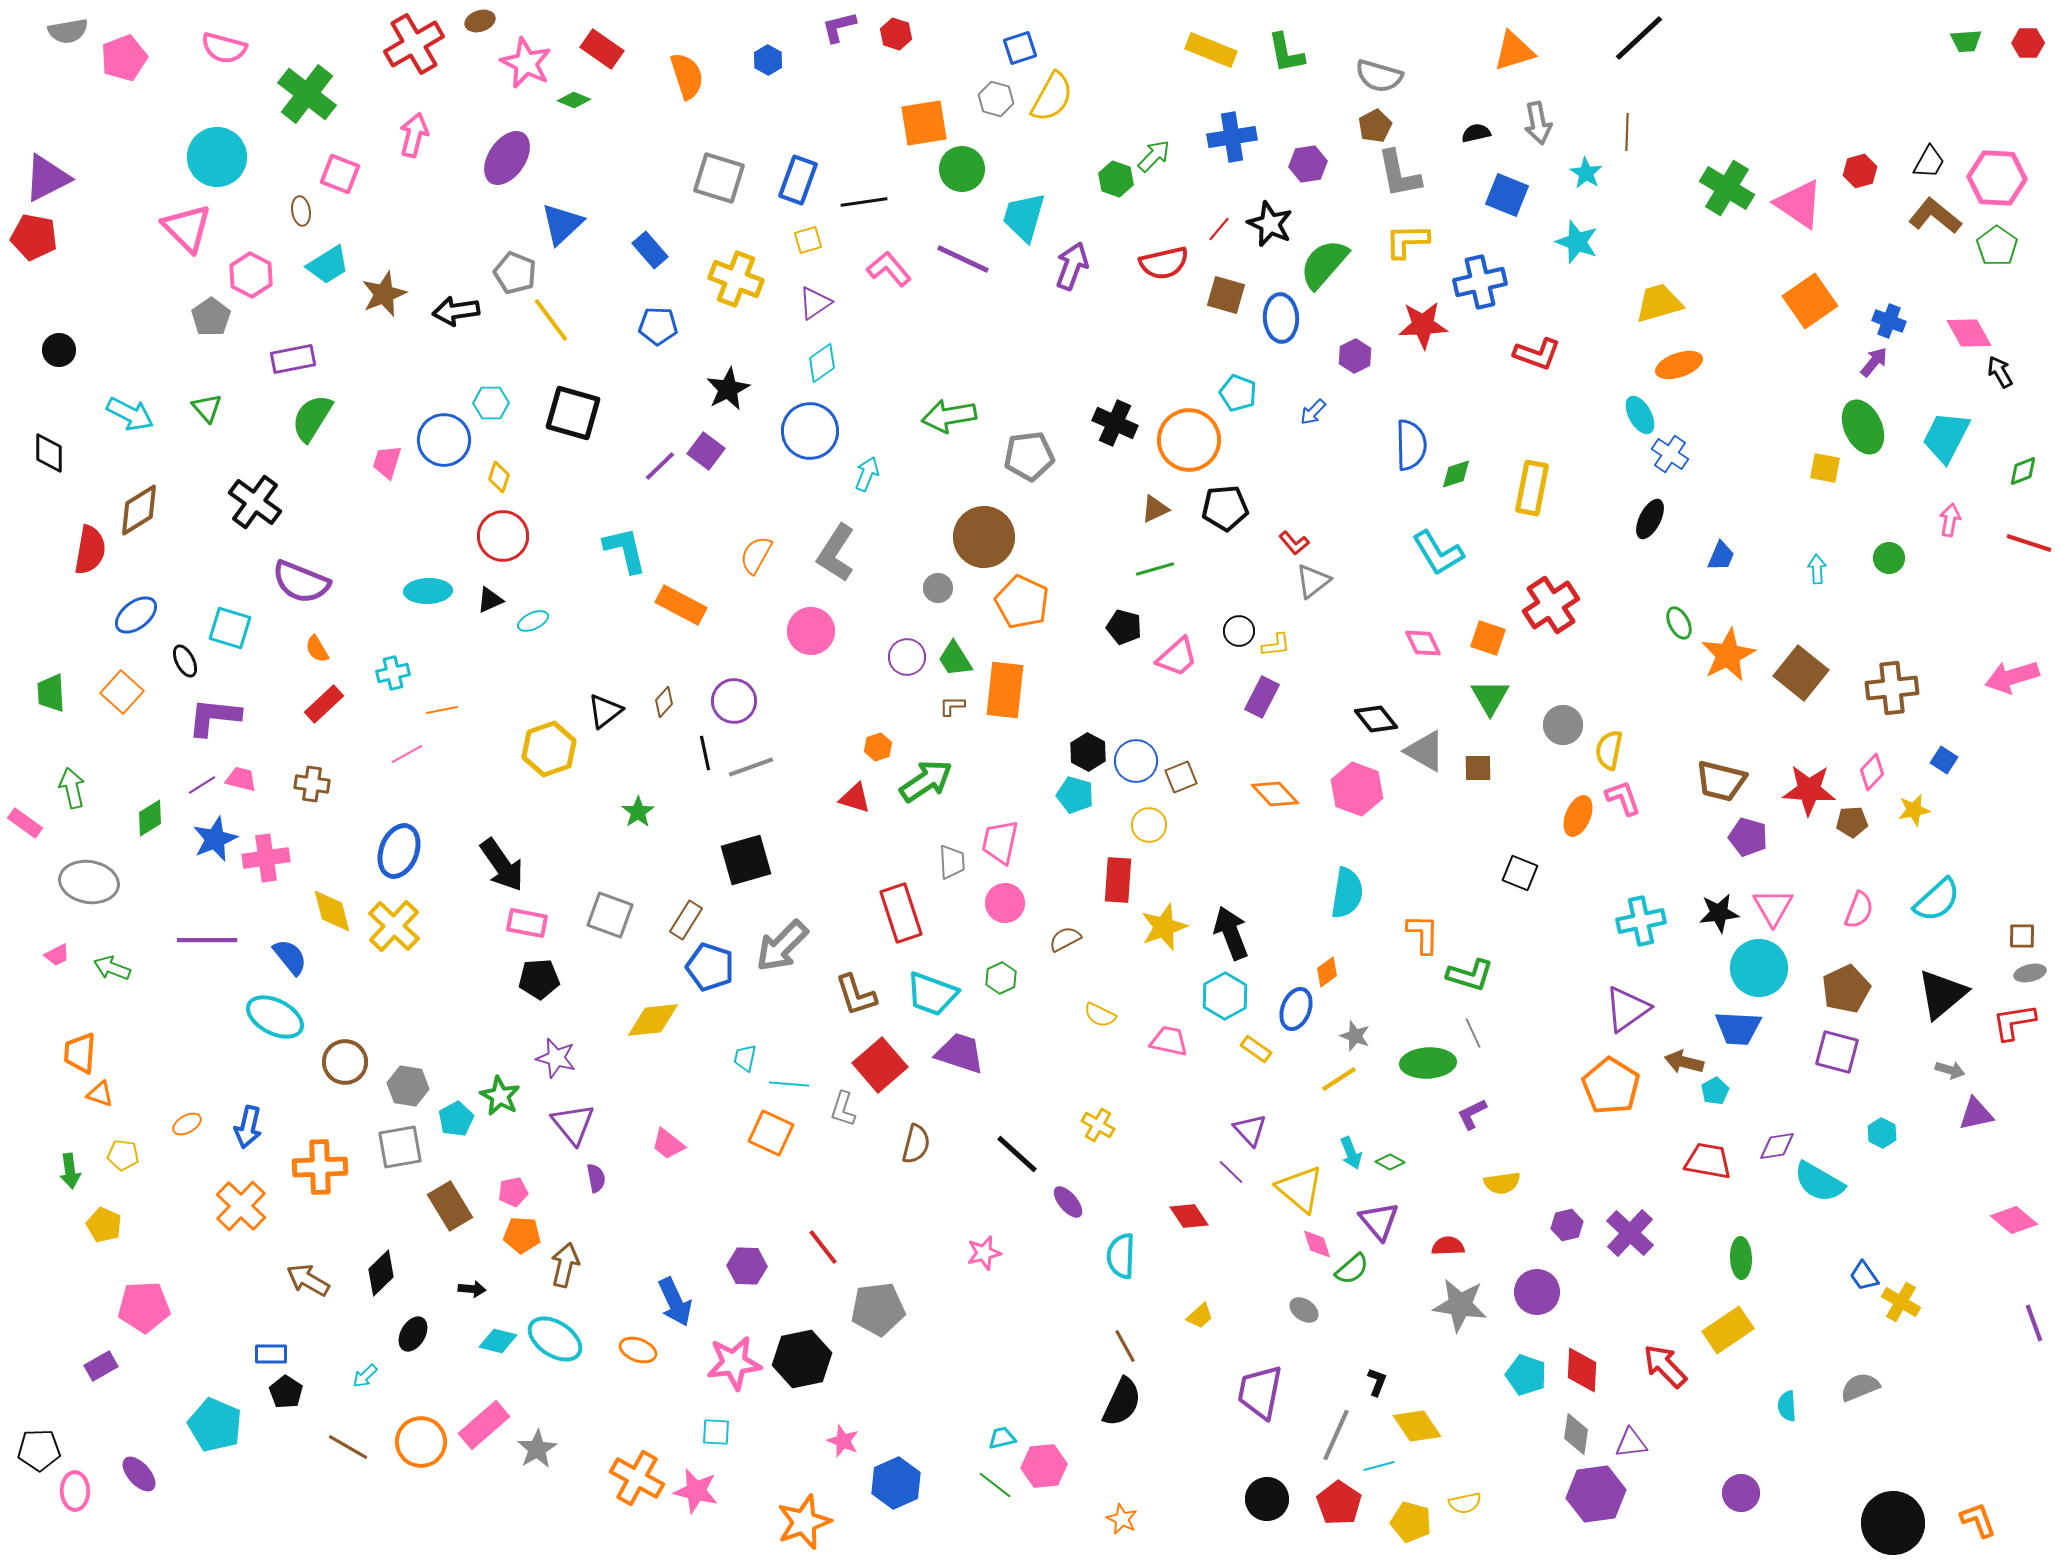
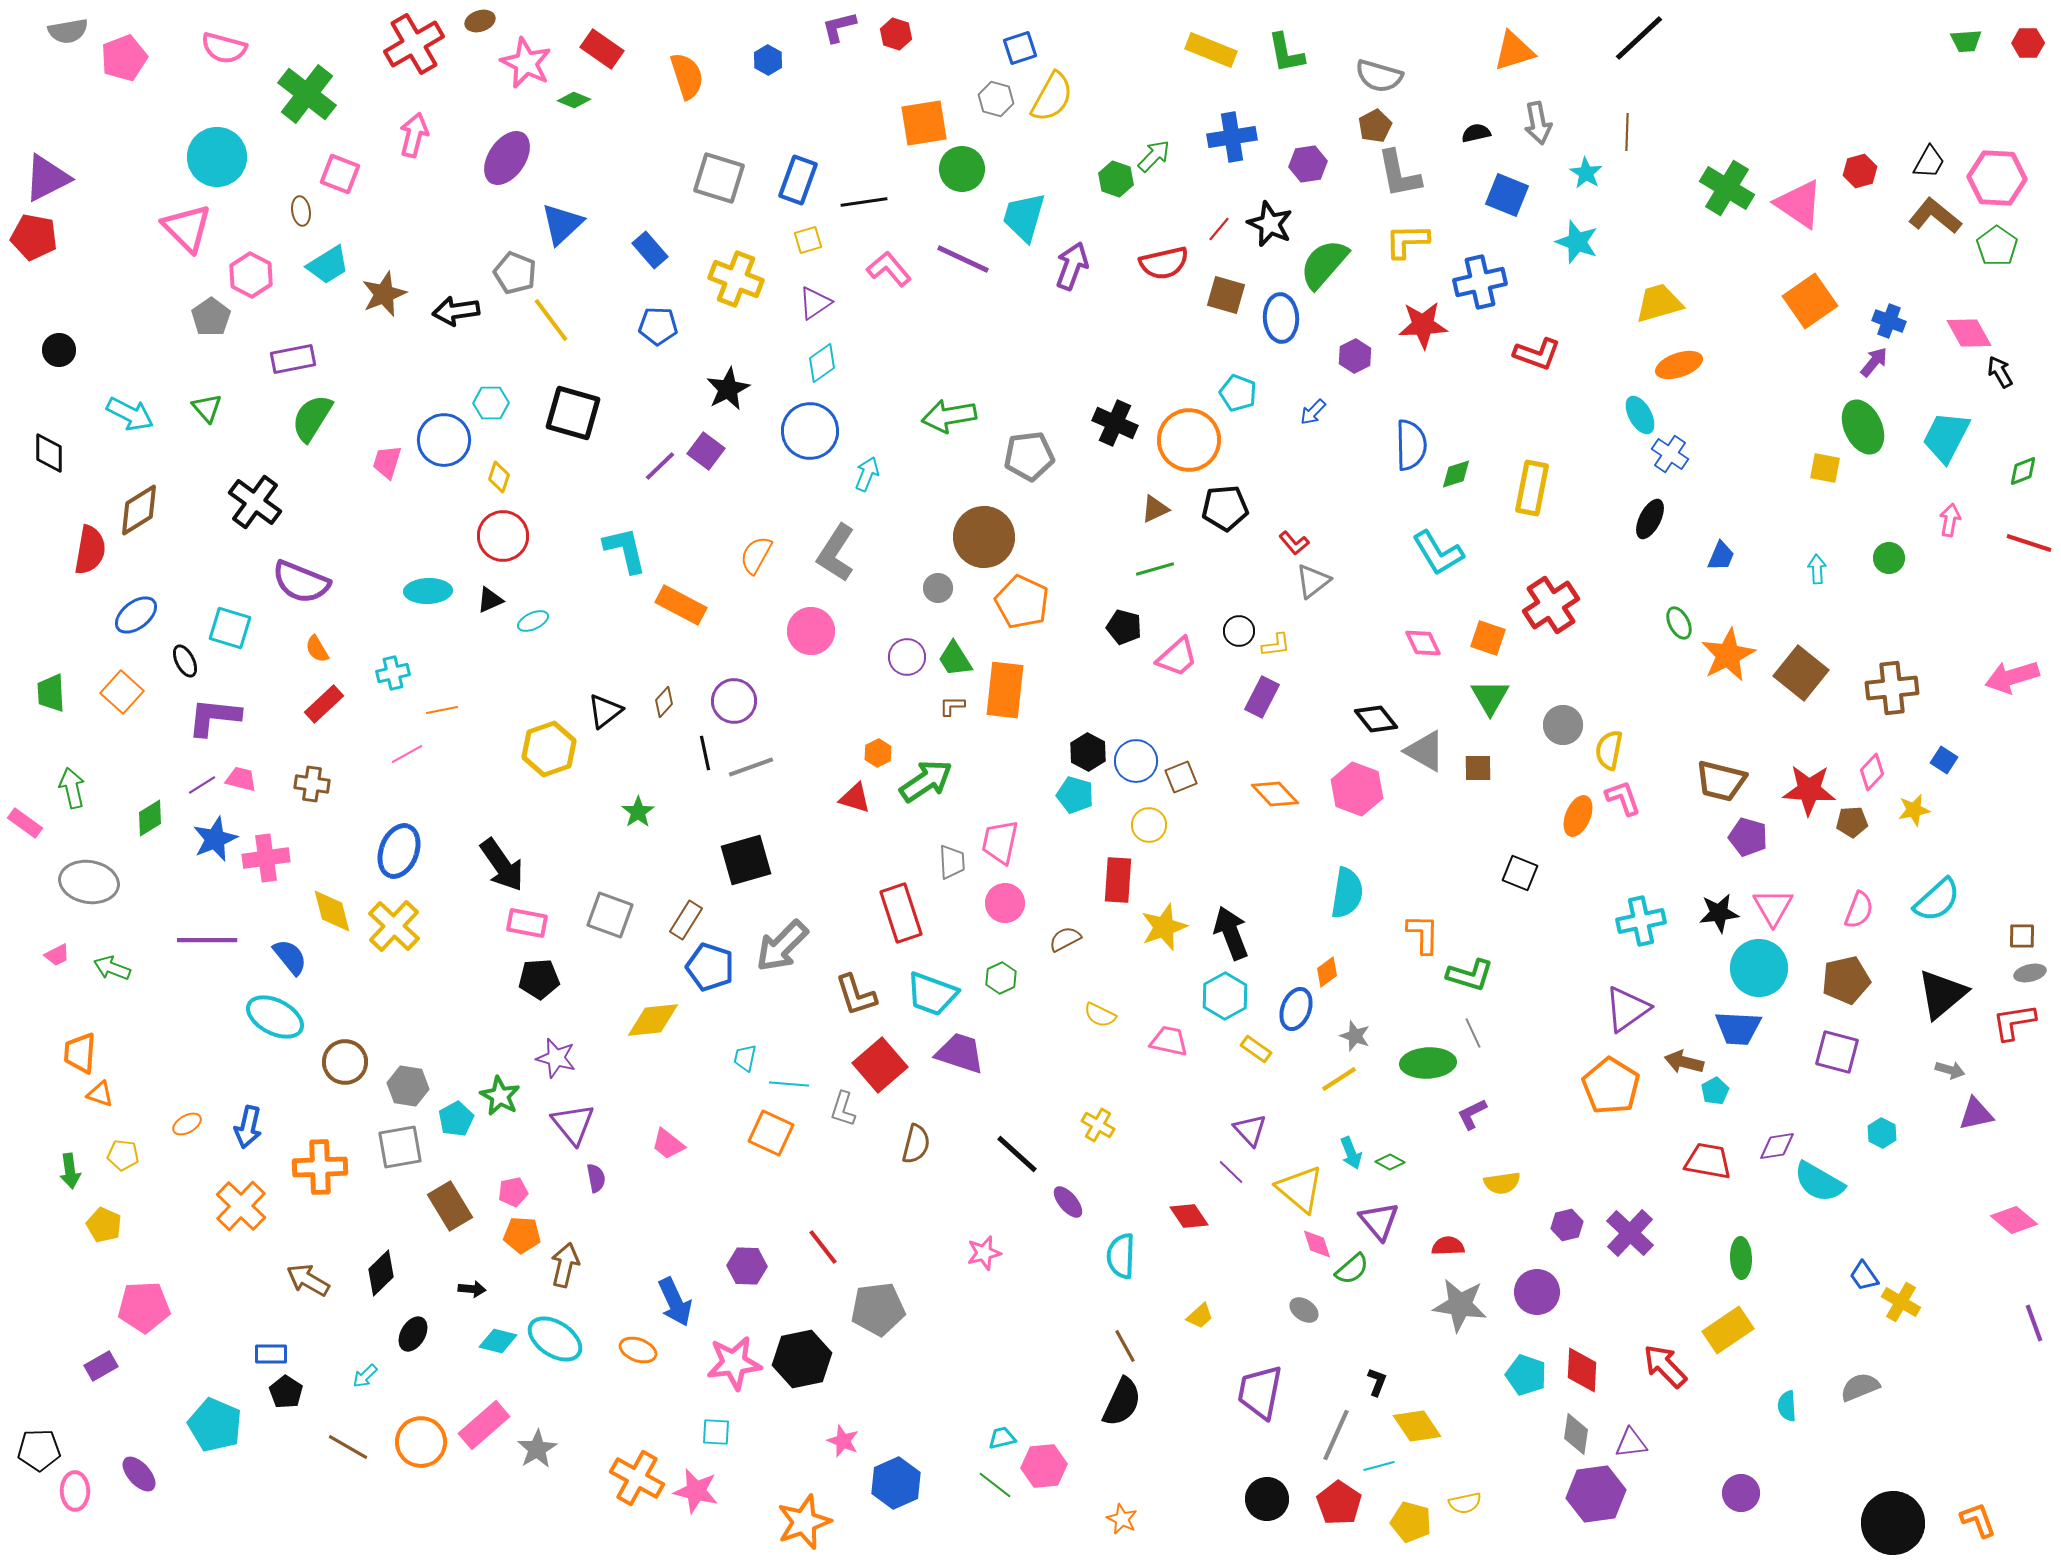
orange hexagon at (878, 747): moved 6 px down; rotated 8 degrees counterclockwise
brown pentagon at (1846, 989): moved 9 px up; rotated 12 degrees clockwise
